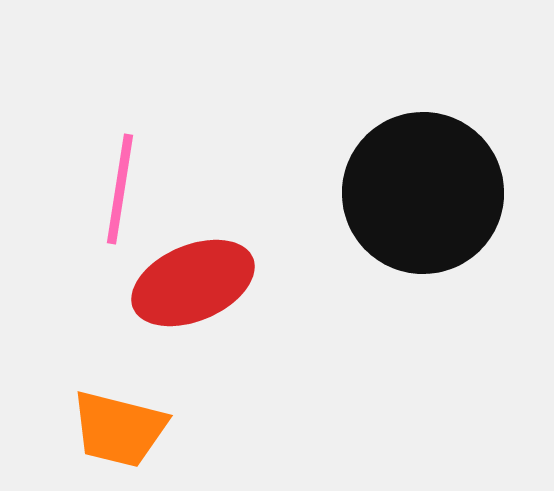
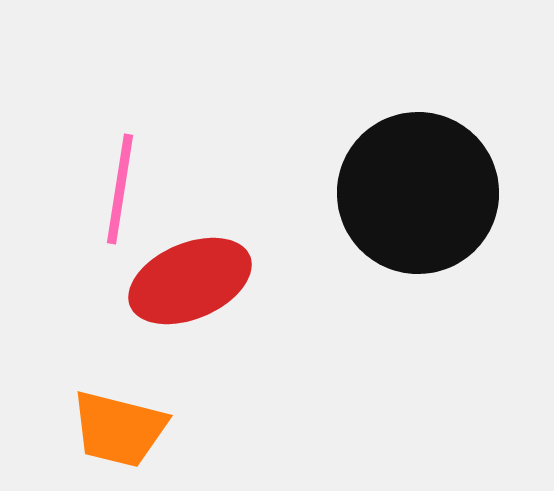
black circle: moved 5 px left
red ellipse: moved 3 px left, 2 px up
